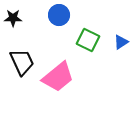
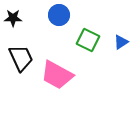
black trapezoid: moved 1 px left, 4 px up
pink trapezoid: moved 1 px left, 2 px up; rotated 68 degrees clockwise
